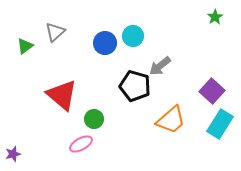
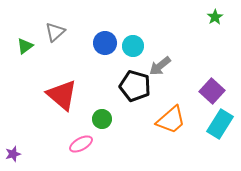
cyan circle: moved 10 px down
green circle: moved 8 px right
